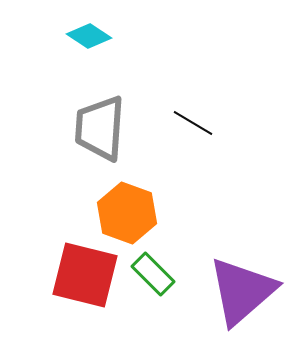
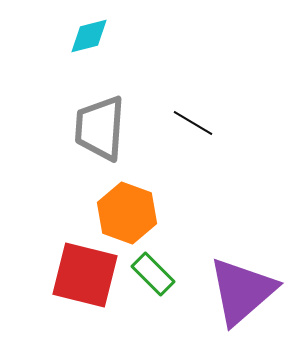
cyan diamond: rotated 48 degrees counterclockwise
